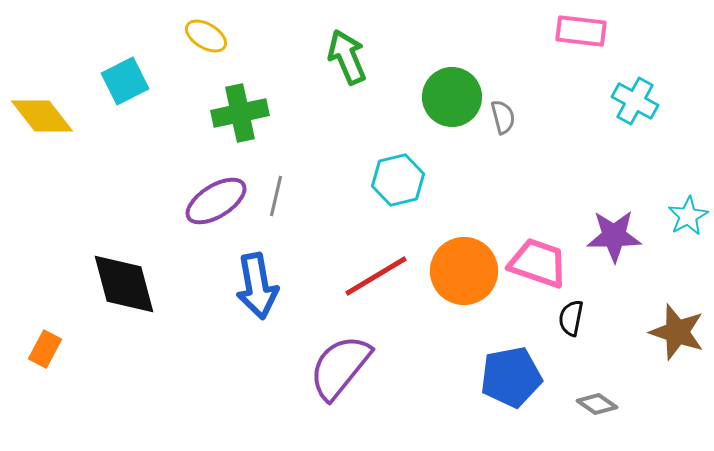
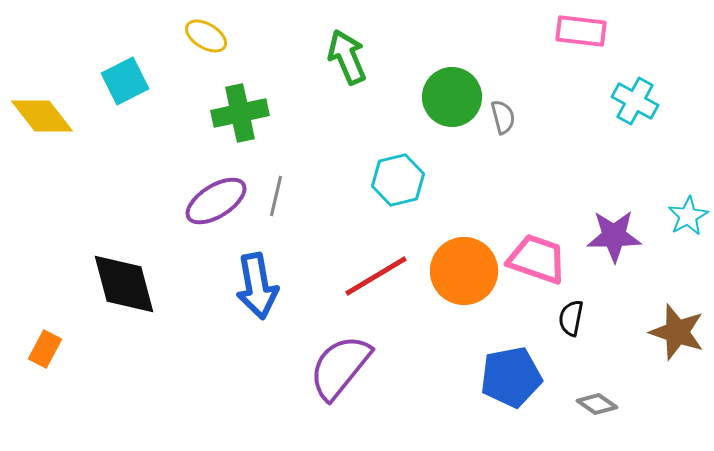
pink trapezoid: moved 1 px left, 4 px up
